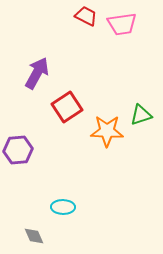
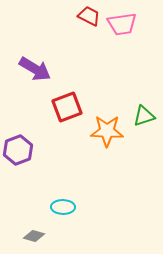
red trapezoid: moved 3 px right
purple arrow: moved 2 px left, 4 px up; rotated 92 degrees clockwise
red square: rotated 12 degrees clockwise
green triangle: moved 3 px right, 1 px down
purple hexagon: rotated 16 degrees counterclockwise
gray diamond: rotated 50 degrees counterclockwise
